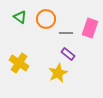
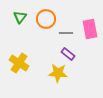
green triangle: rotated 32 degrees clockwise
pink rectangle: moved 1 px down; rotated 30 degrees counterclockwise
yellow star: rotated 30 degrees clockwise
